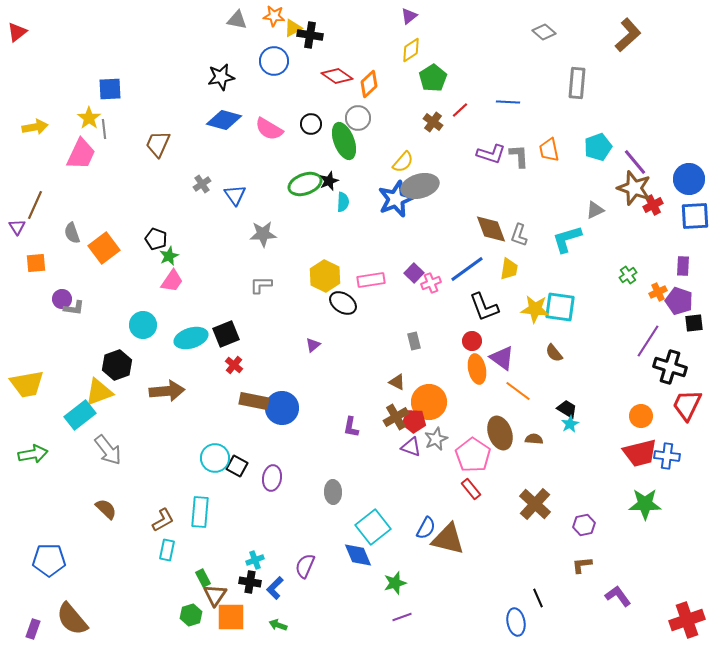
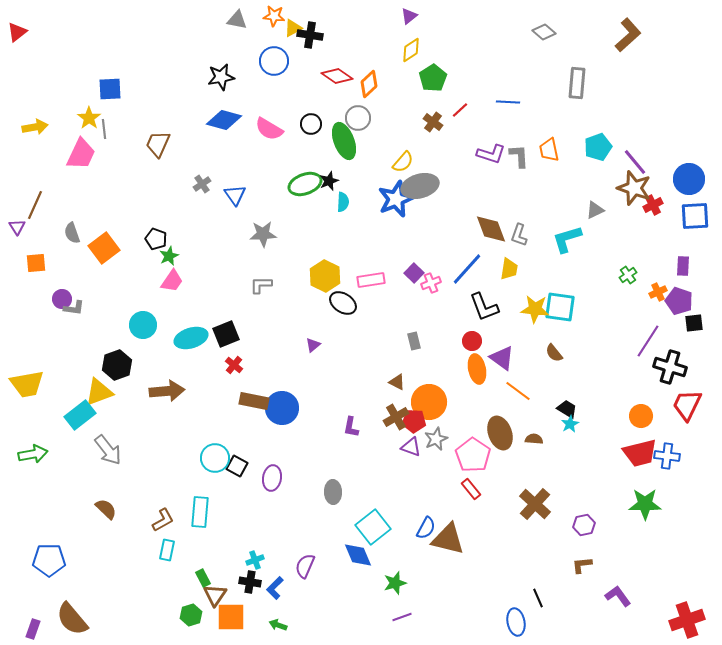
blue line at (467, 269): rotated 12 degrees counterclockwise
